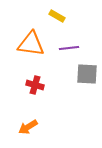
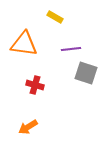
yellow rectangle: moved 2 px left, 1 px down
orange triangle: moved 7 px left
purple line: moved 2 px right, 1 px down
gray square: moved 1 px left, 1 px up; rotated 15 degrees clockwise
